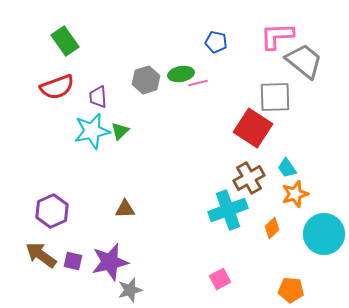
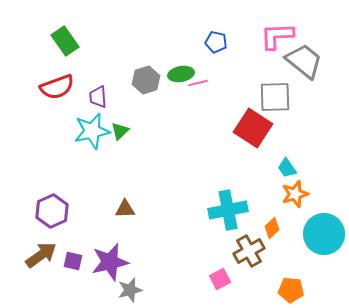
brown cross: moved 73 px down
cyan cross: rotated 9 degrees clockwise
brown arrow: rotated 108 degrees clockwise
